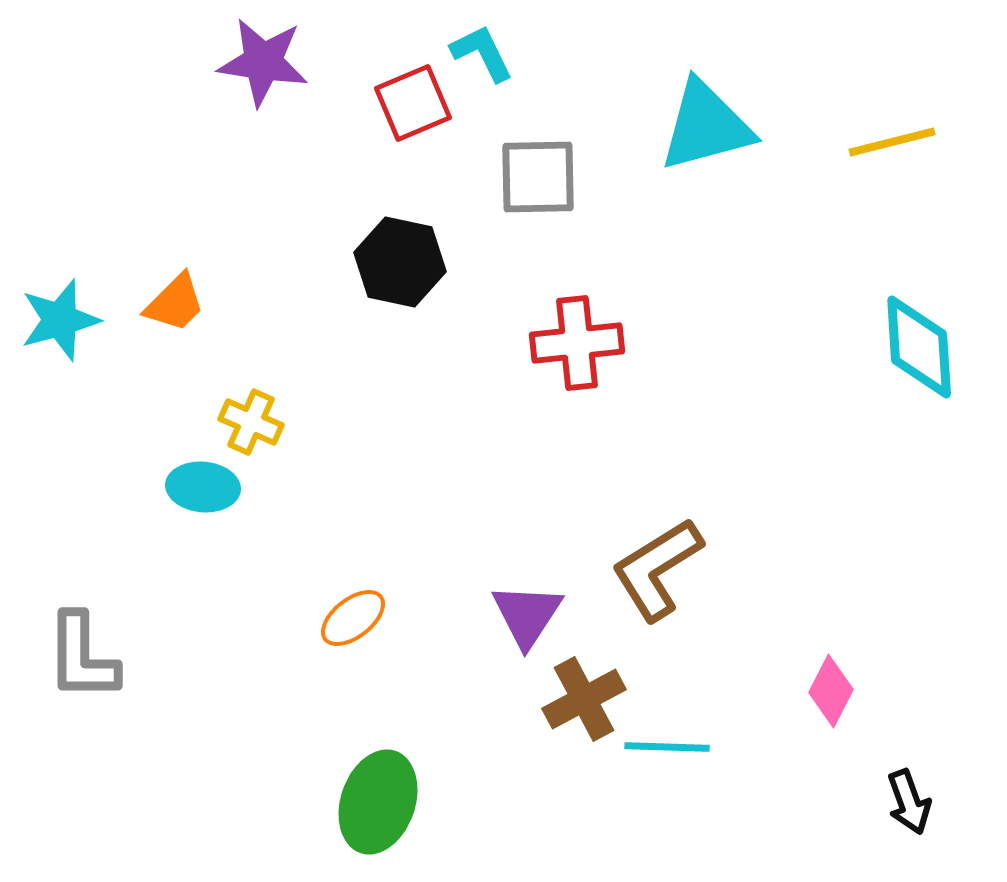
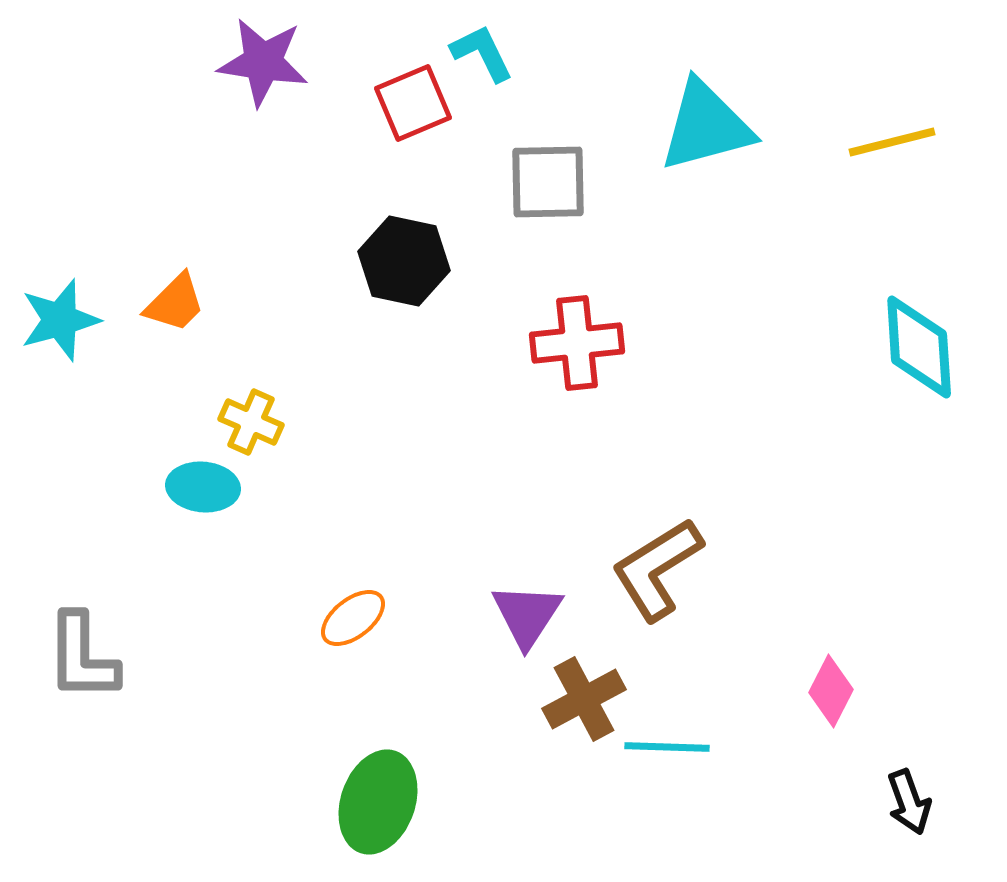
gray square: moved 10 px right, 5 px down
black hexagon: moved 4 px right, 1 px up
